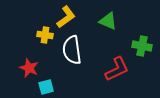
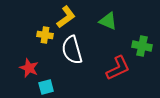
white semicircle: rotated 8 degrees counterclockwise
red L-shape: moved 1 px right, 1 px up
